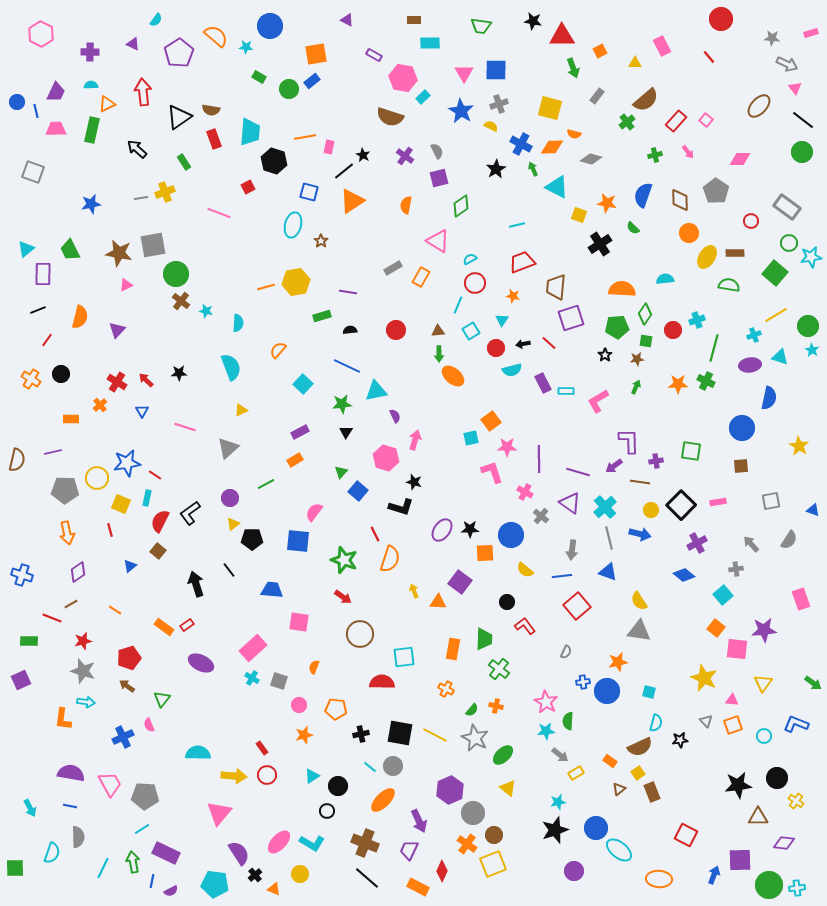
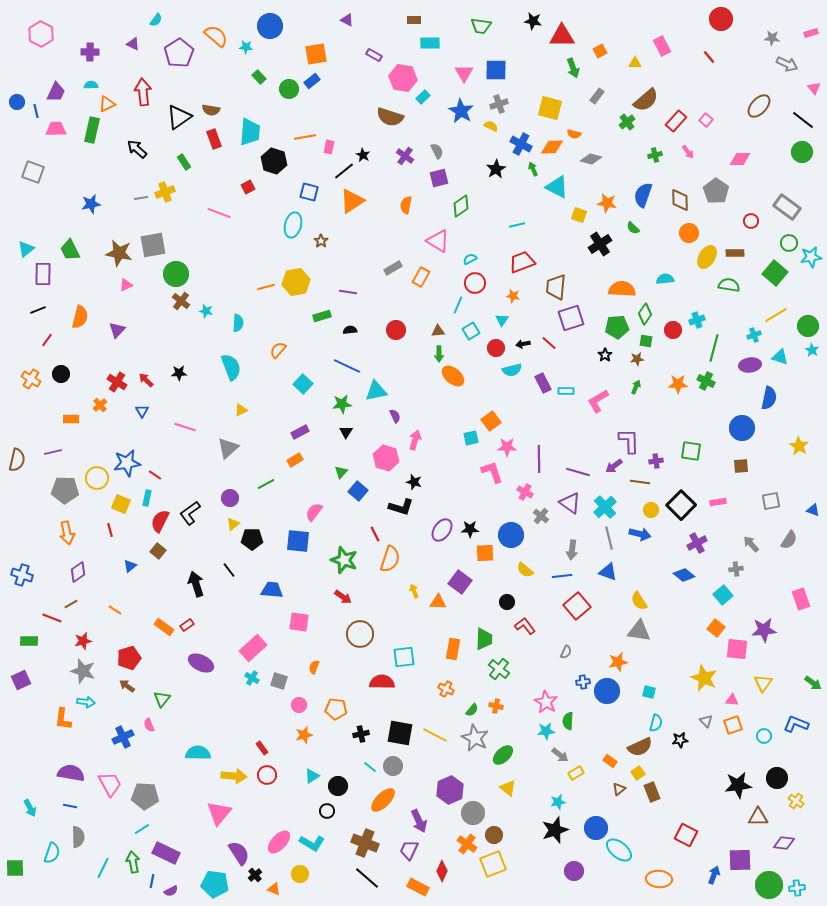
green rectangle at (259, 77): rotated 16 degrees clockwise
pink triangle at (795, 88): moved 19 px right
